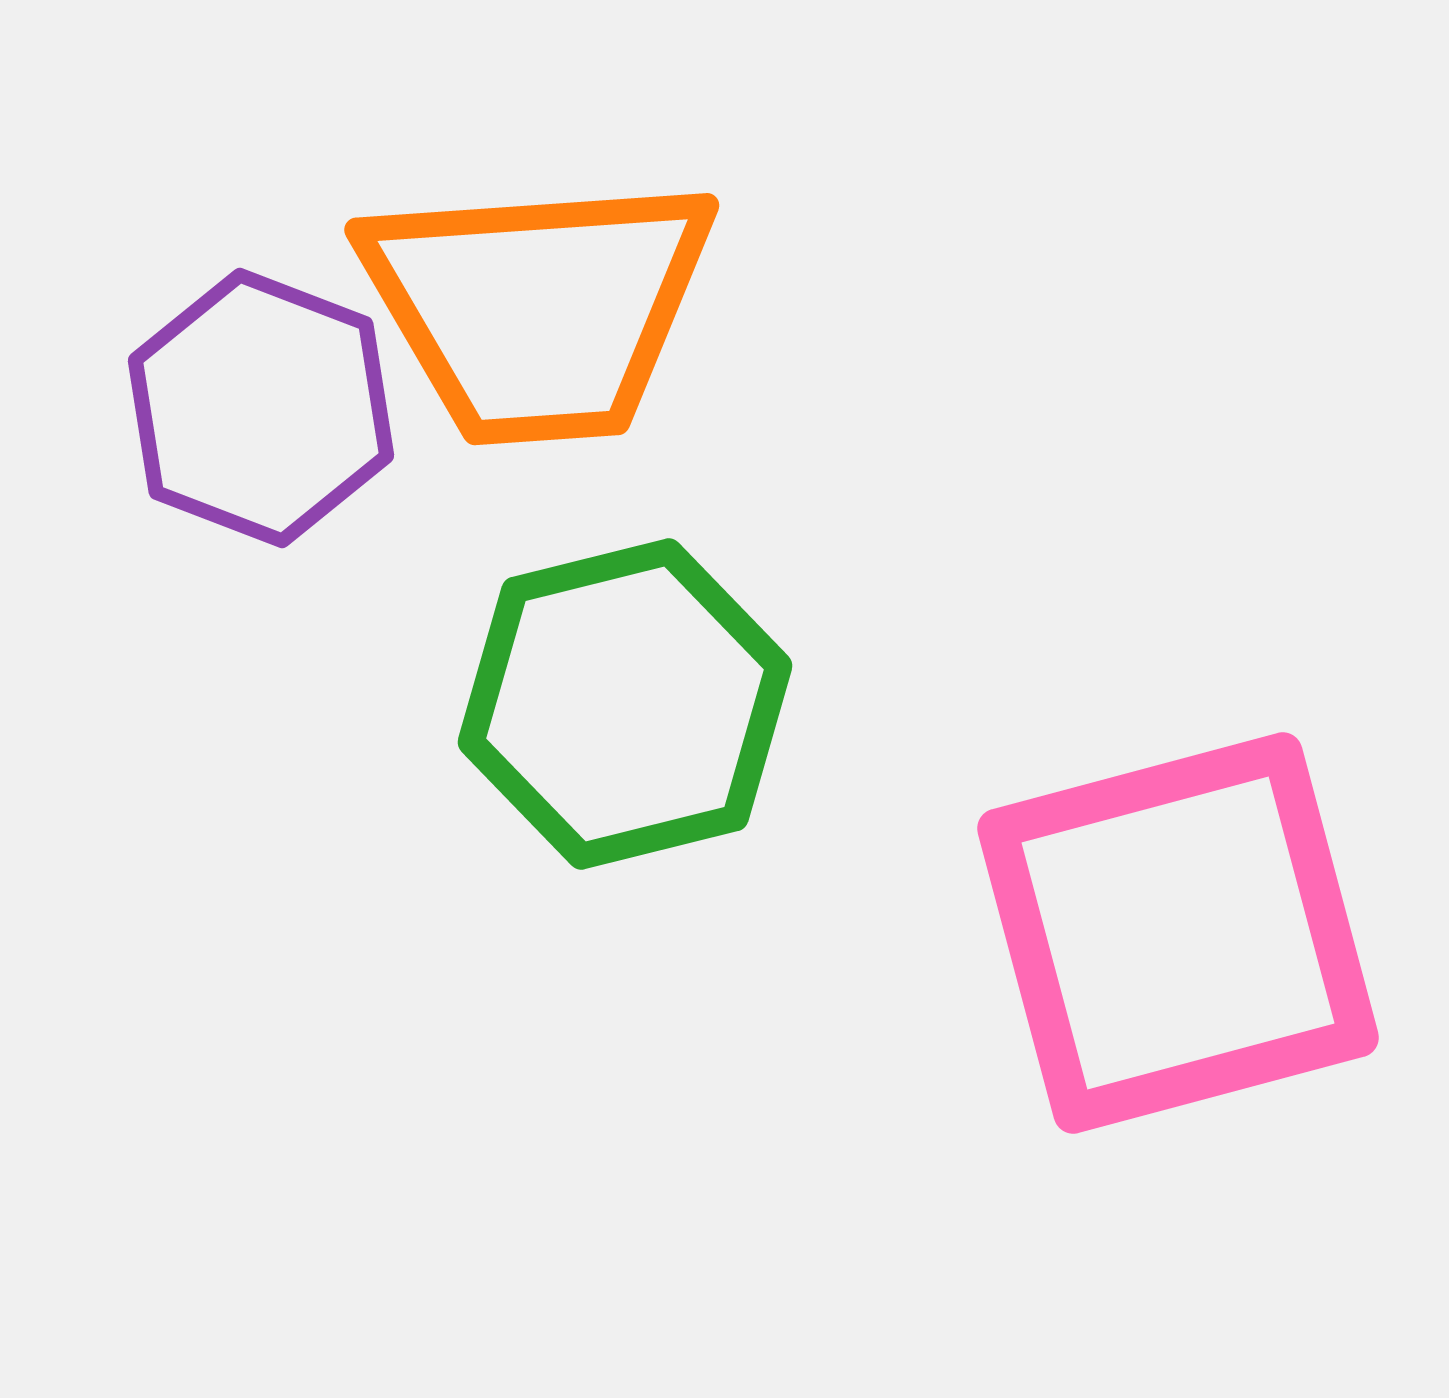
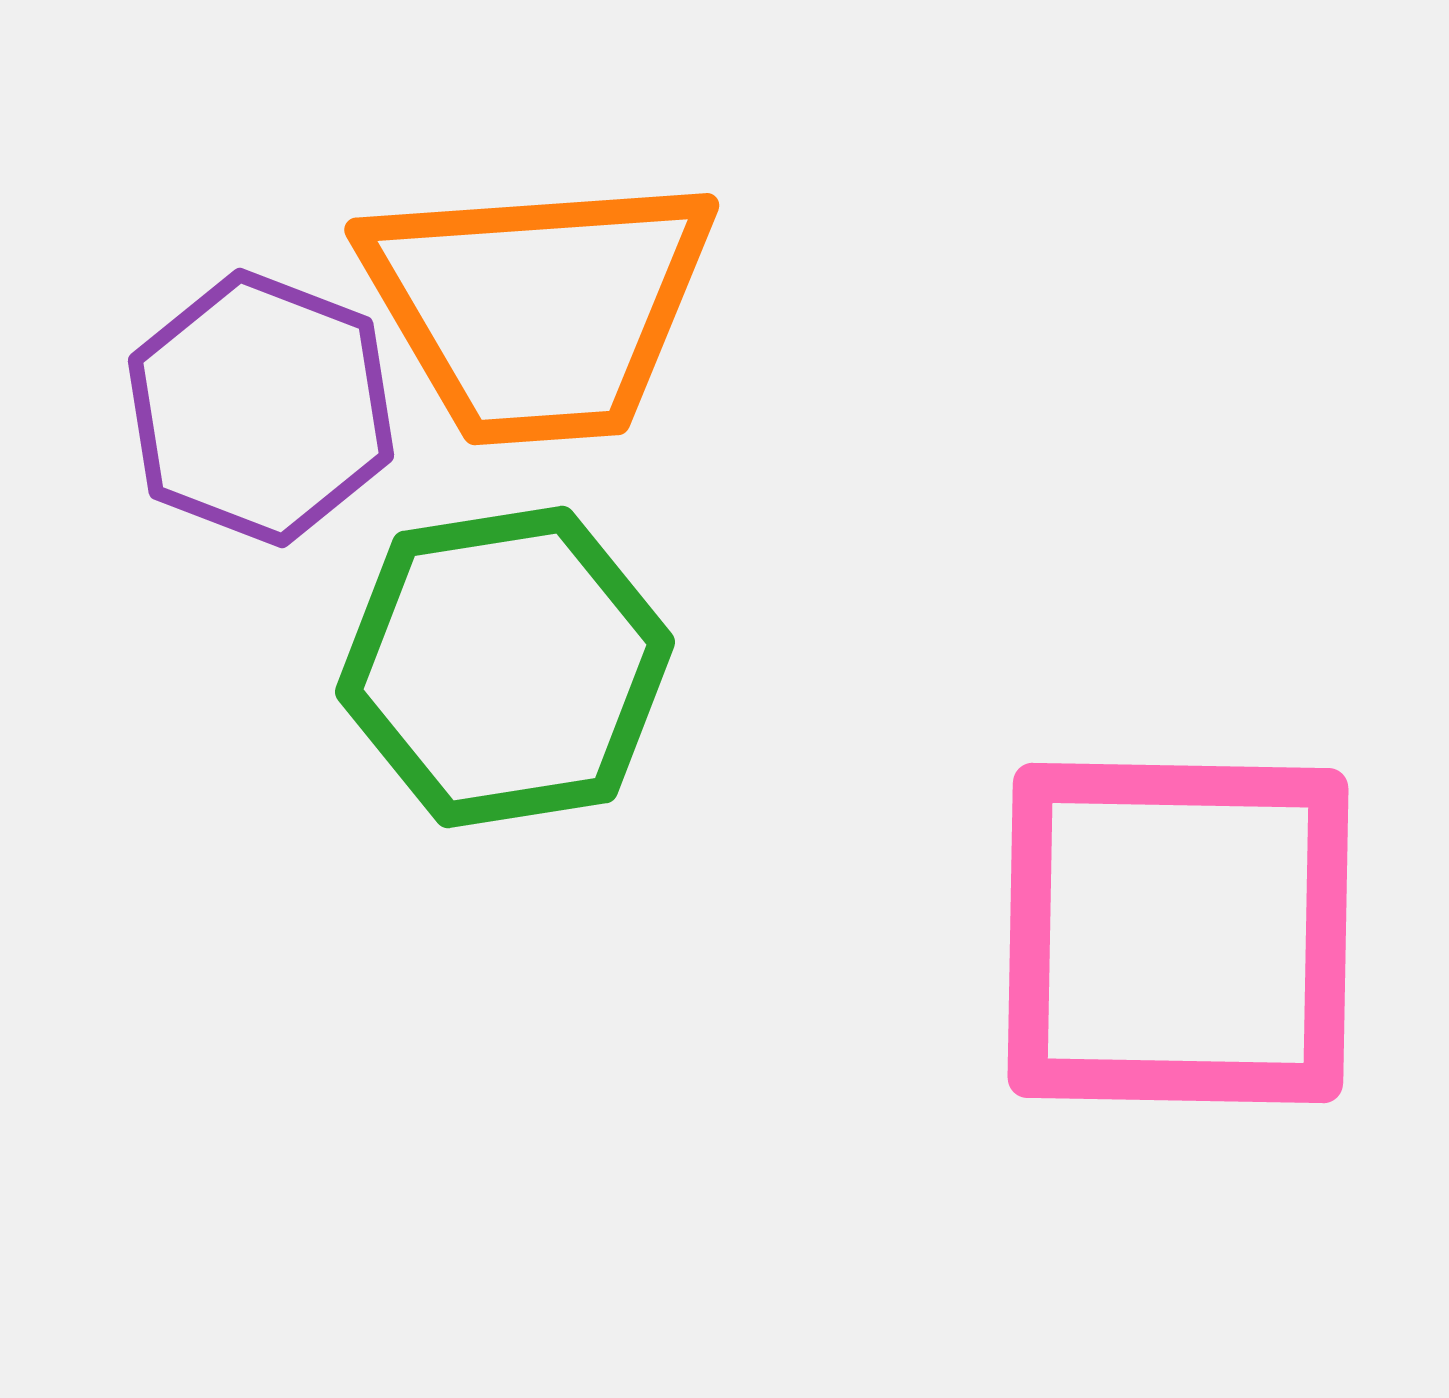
green hexagon: moved 120 px left, 37 px up; rotated 5 degrees clockwise
pink square: rotated 16 degrees clockwise
